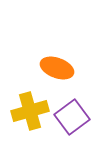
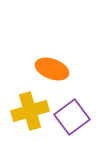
orange ellipse: moved 5 px left, 1 px down
